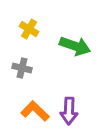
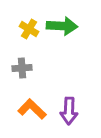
green arrow: moved 13 px left, 20 px up; rotated 16 degrees counterclockwise
gray cross: rotated 18 degrees counterclockwise
orange L-shape: moved 3 px left, 2 px up
